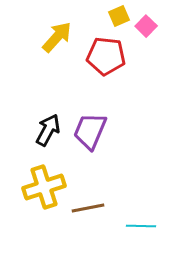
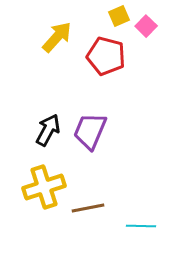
red pentagon: rotated 9 degrees clockwise
